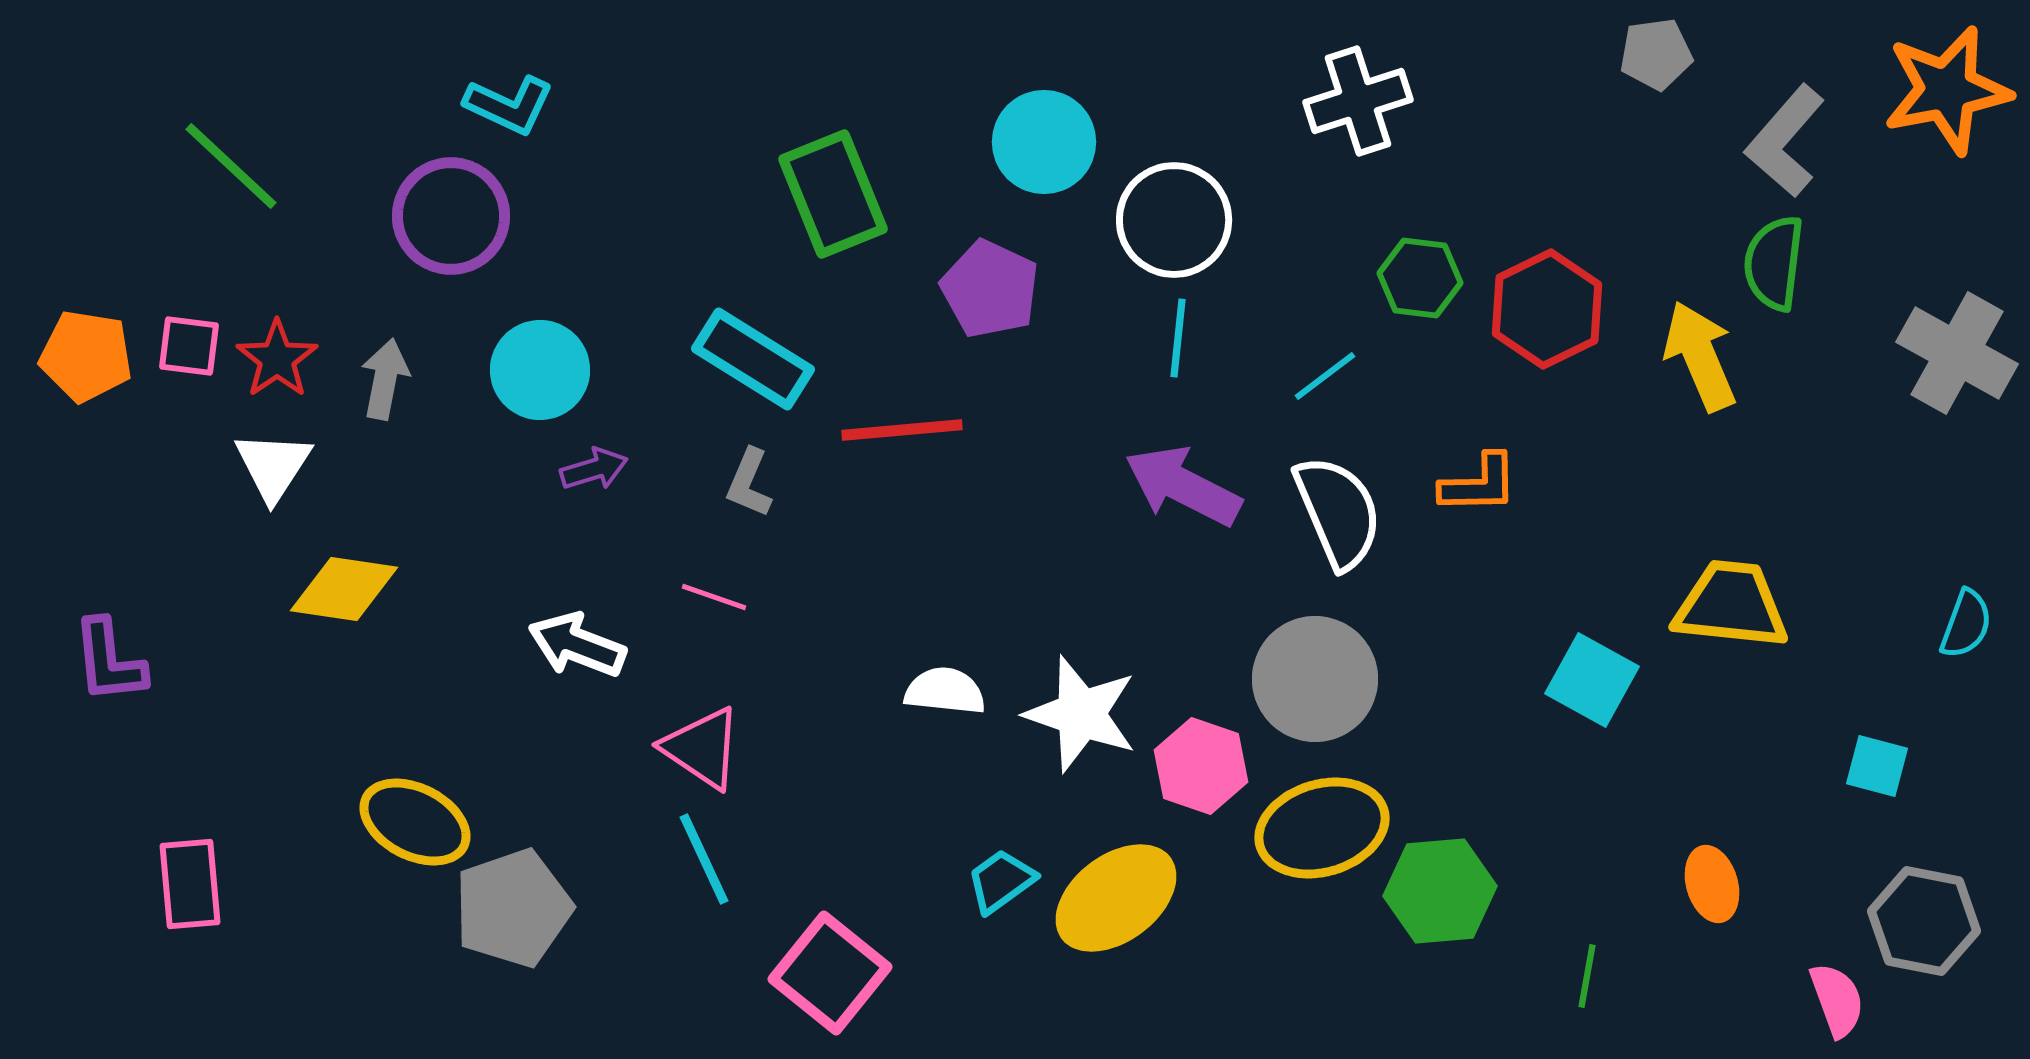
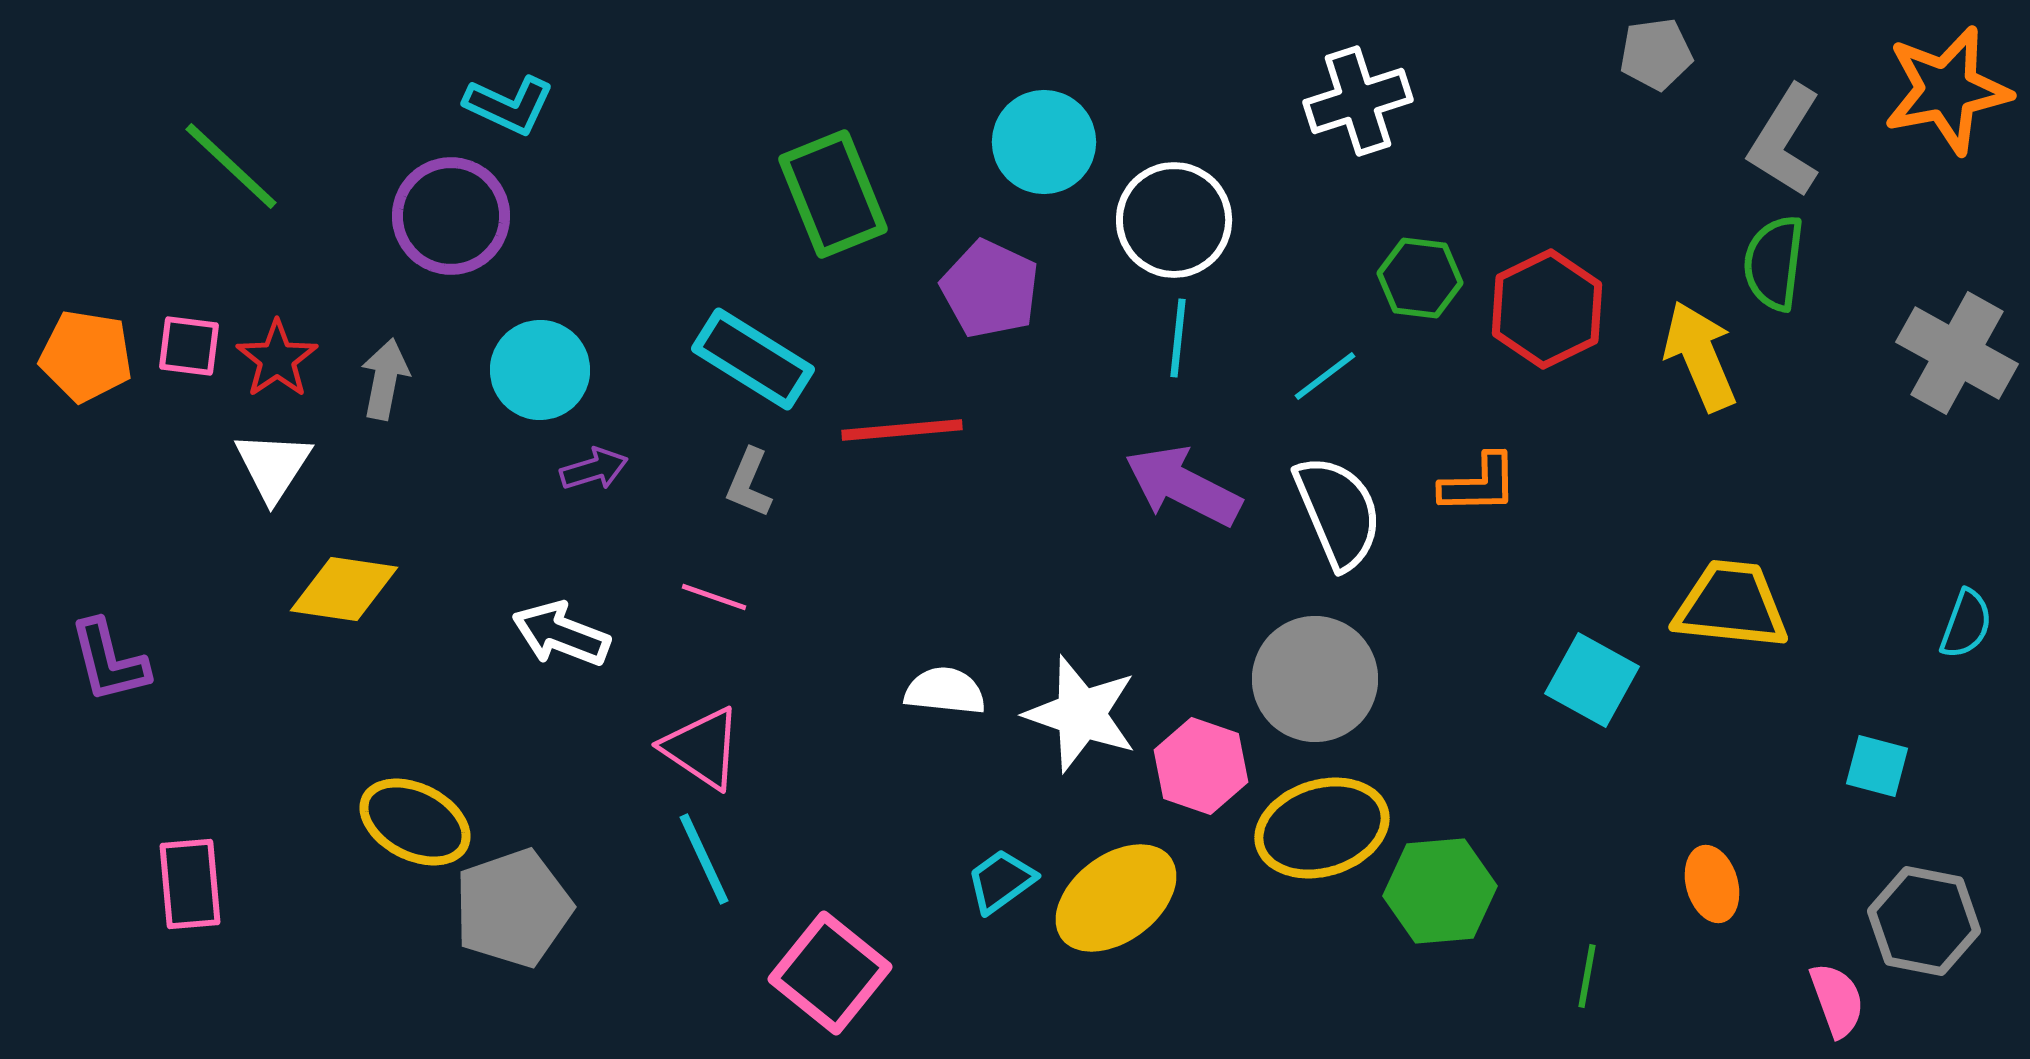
gray L-shape at (1785, 141): rotated 9 degrees counterclockwise
white arrow at (577, 645): moved 16 px left, 11 px up
purple L-shape at (109, 661): rotated 8 degrees counterclockwise
